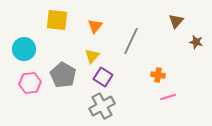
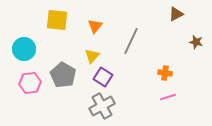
brown triangle: moved 7 px up; rotated 21 degrees clockwise
orange cross: moved 7 px right, 2 px up
